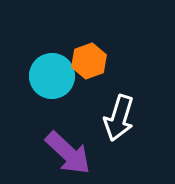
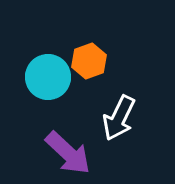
cyan circle: moved 4 px left, 1 px down
white arrow: rotated 9 degrees clockwise
